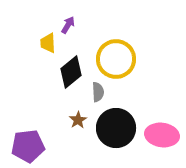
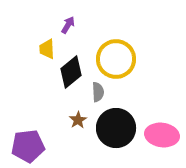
yellow trapezoid: moved 1 px left, 6 px down
